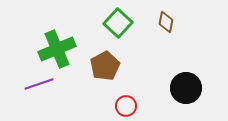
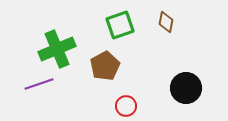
green square: moved 2 px right, 2 px down; rotated 28 degrees clockwise
